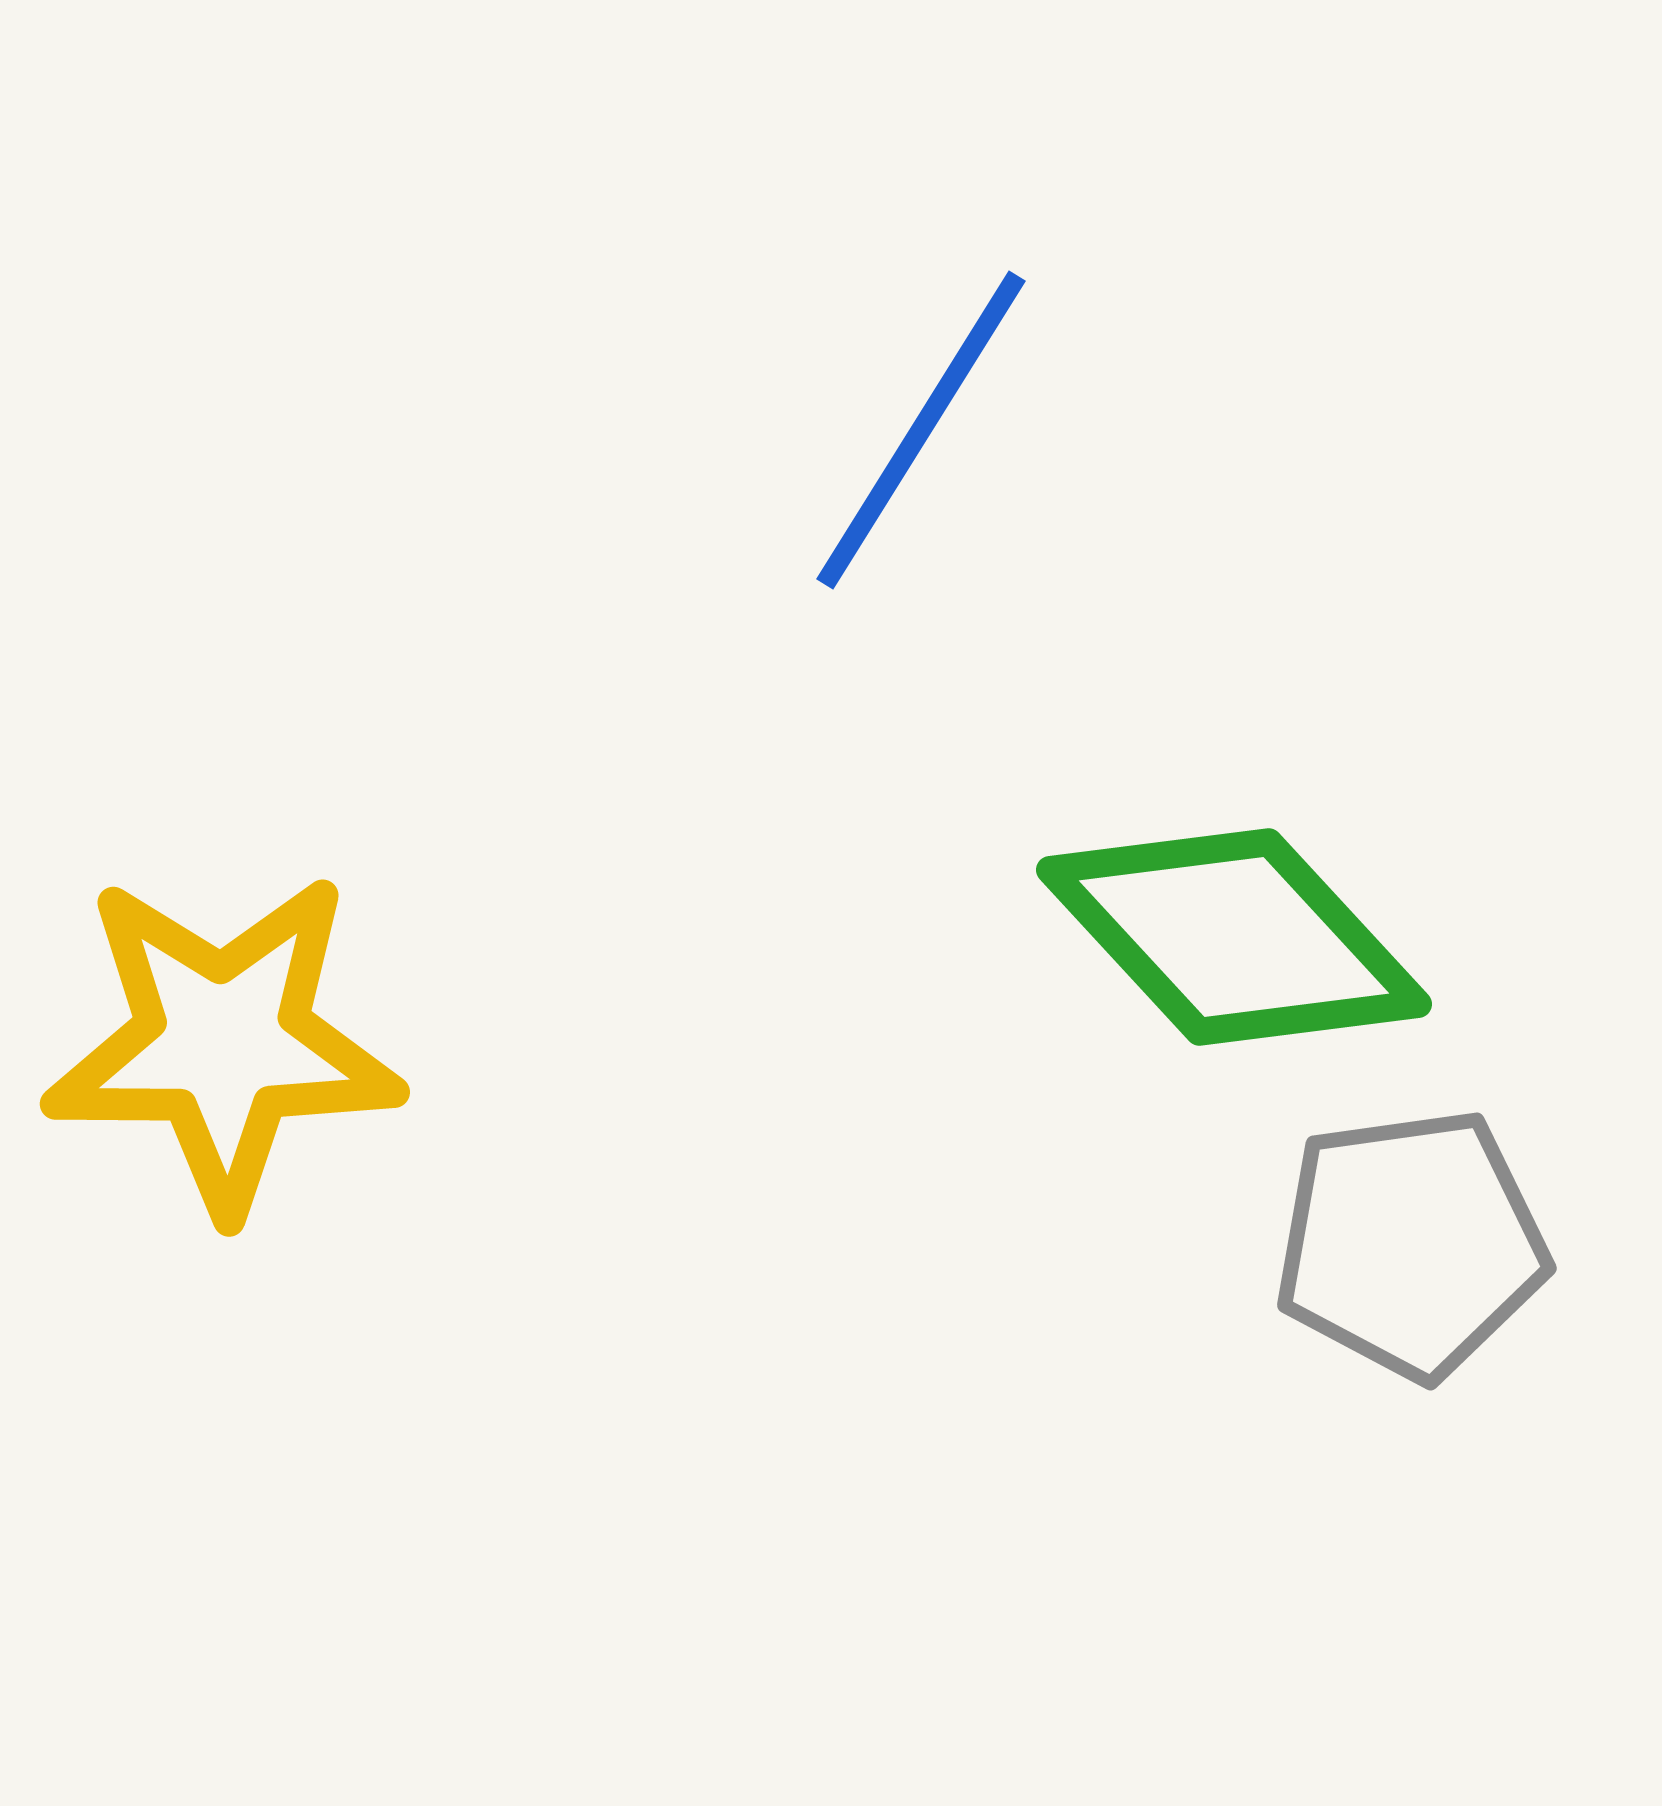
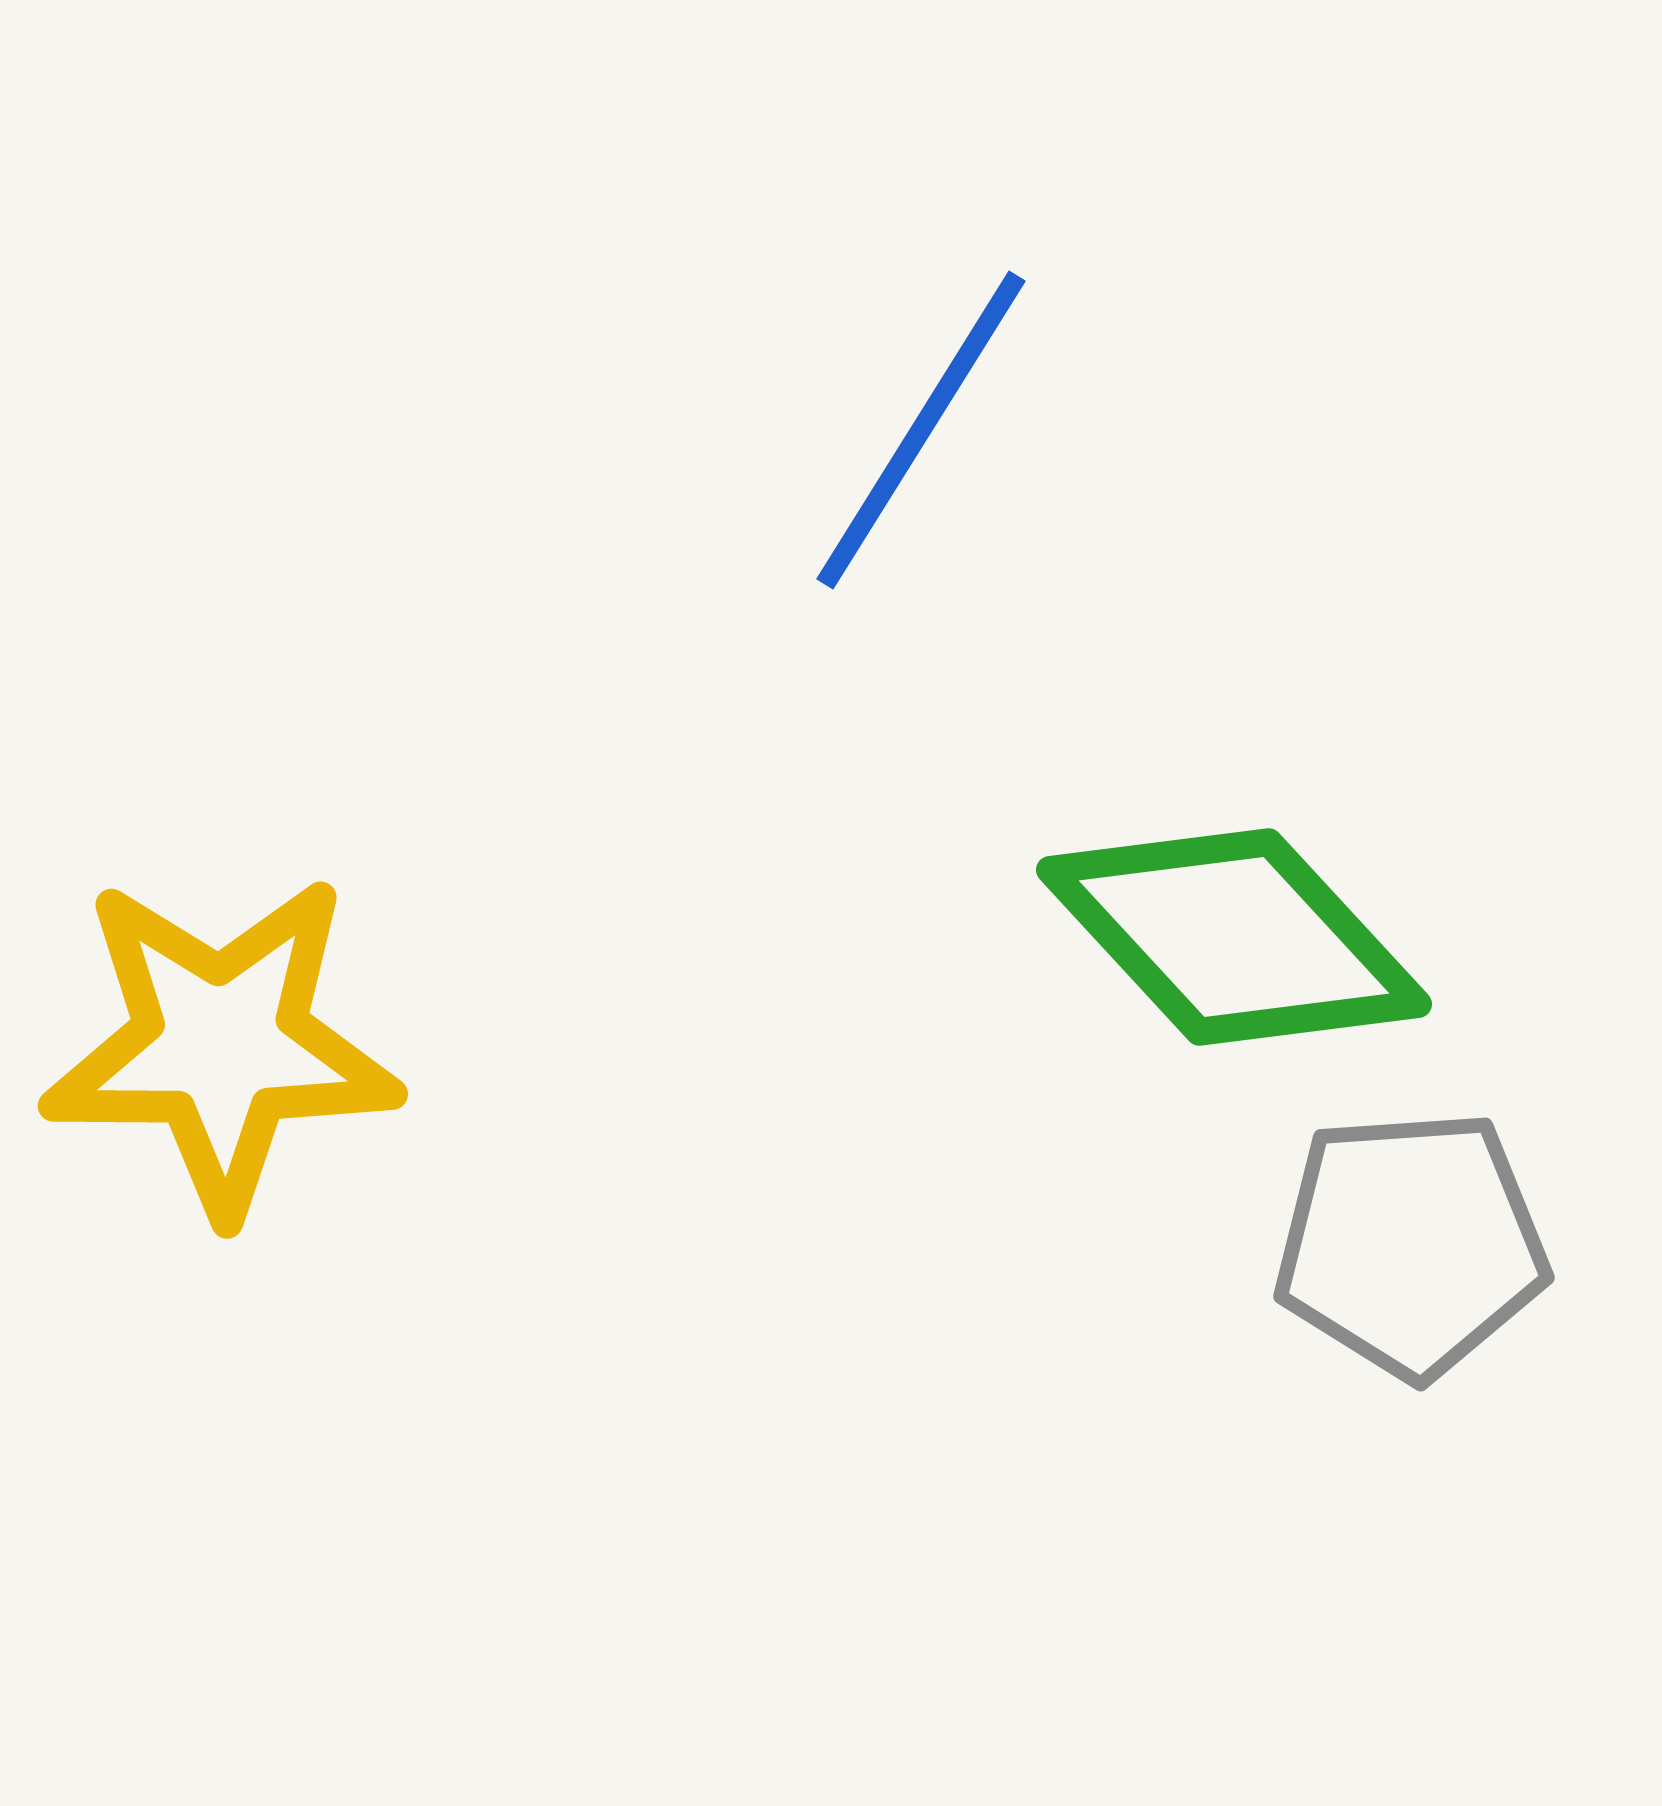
yellow star: moved 2 px left, 2 px down
gray pentagon: rotated 4 degrees clockwise
